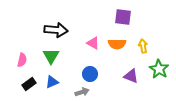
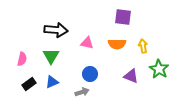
pink triangle: moved 6 px left; rotated 16 degrees counterclockwise
pink semicircle: moved 1 px up
